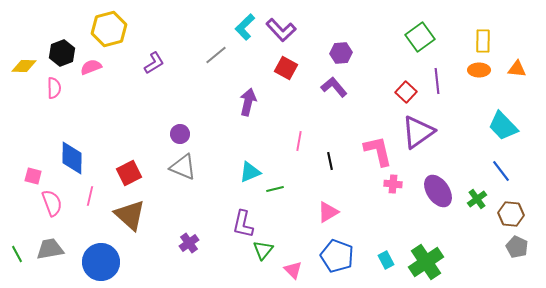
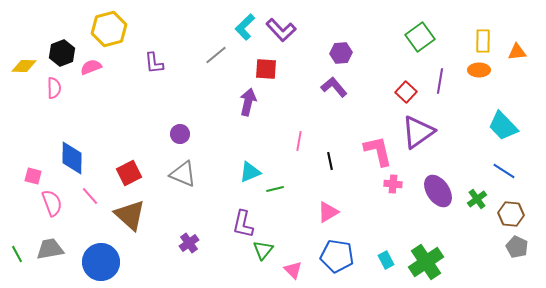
purple L-shape at (154, 63): rotated 115 degrees clockwise
red square at (286, 68): moved 20 px left, 1 px down; rotated 25 degrees counterclockwise
orange triangle at (517, 69): moved 17 px up; rotated 12 degrees counterclockwise
purple line at (437, 81): moved 3 px right; rotated 15 degrees clockwise
gray triangle at (183, 167): moved 7 px down
blue line at (501, 171): moved 3 px right; rotated 20 degrees counterclockwise
pink line at (90, 196): rotated 54 degrees counterclockwise
blue pentagon at (337, 256): rotated 12 degrees counterclockwise
